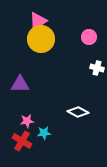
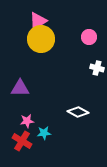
purple triangle: moved 4 px down
